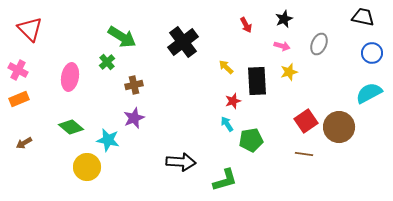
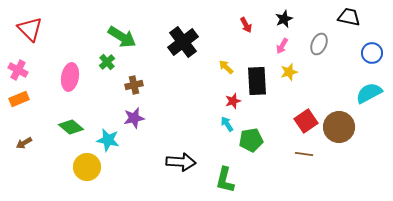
black trapezoid: moved 14 px left
pink arrow: rotated 105 degrees clockwise
purple star: rotated 10 degrees clockwise
green L-shape: rotated 120 degrees clockwise
